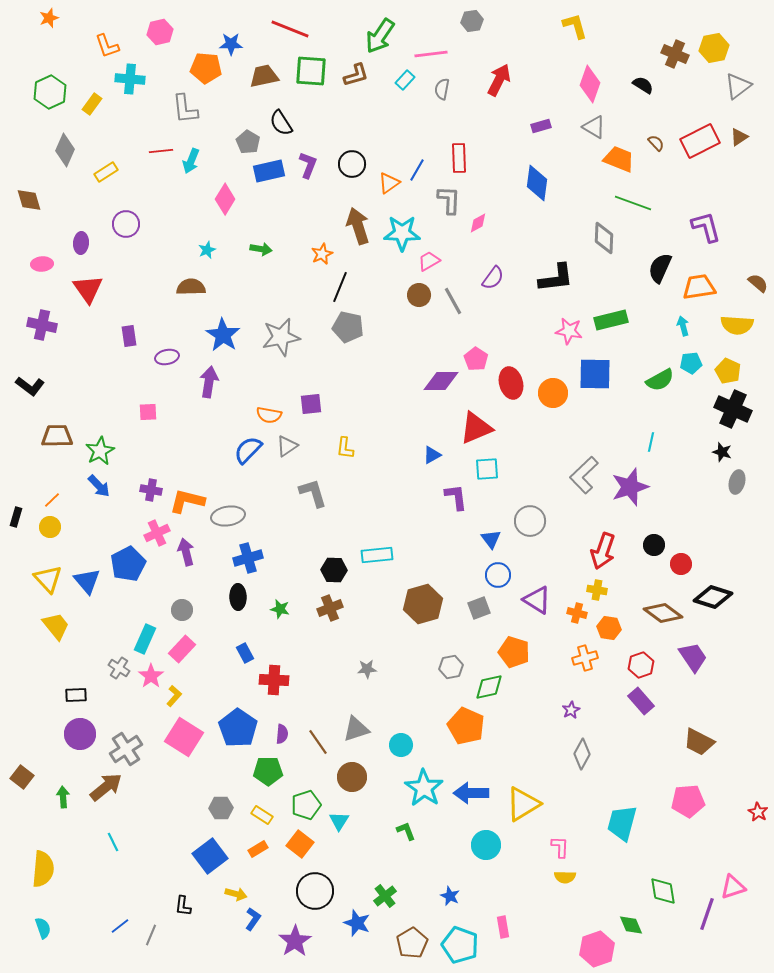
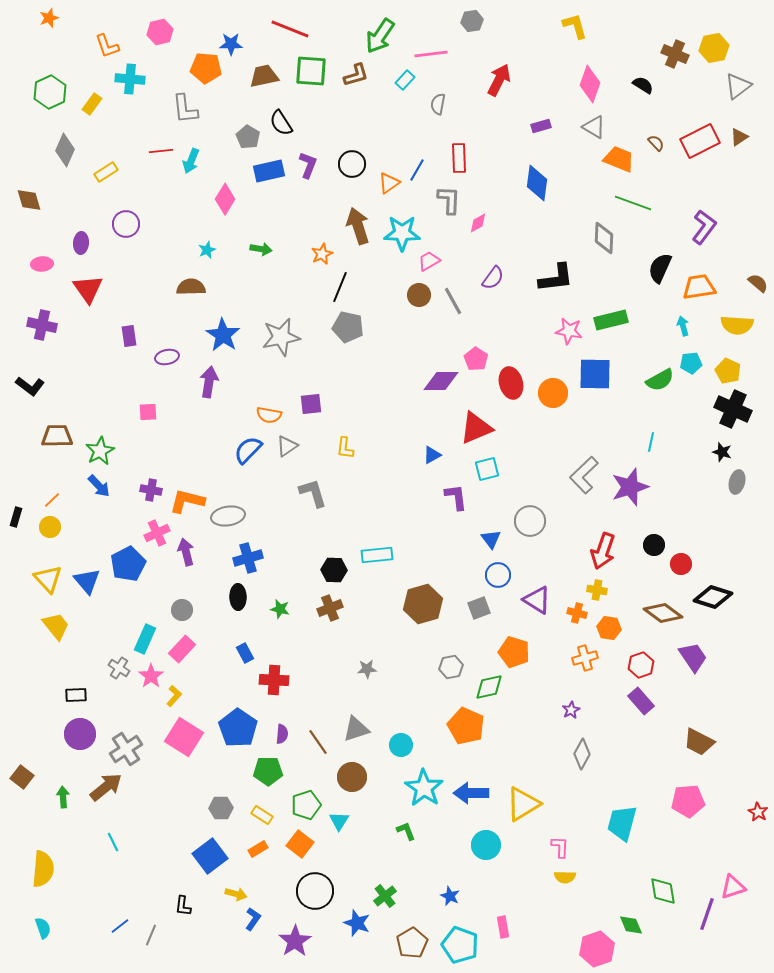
gray semicircle at (442, 89): moved 4 px left, 15 px down
gray pentagon at (248, 142): moved 5 px up
purple L-shape at (706, 227): moved 2 px left; rotated 52 degrees clockwise
cyan square at (487, 469): rotated 10 degrees counterclockwise
